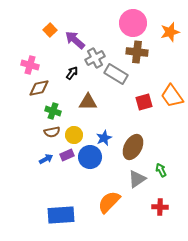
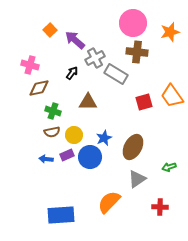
blue arrow: rotated 144 degrees counterclockwise
green arrow: moved 8 px right, 3 px up; rotated 80 degrees counterclockwise
